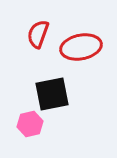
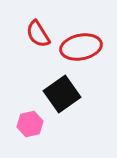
red semicircle: rotated 52 degrees counterclockwise
black square: moved 10 px right; rotated 24 degrees counterclockwise
